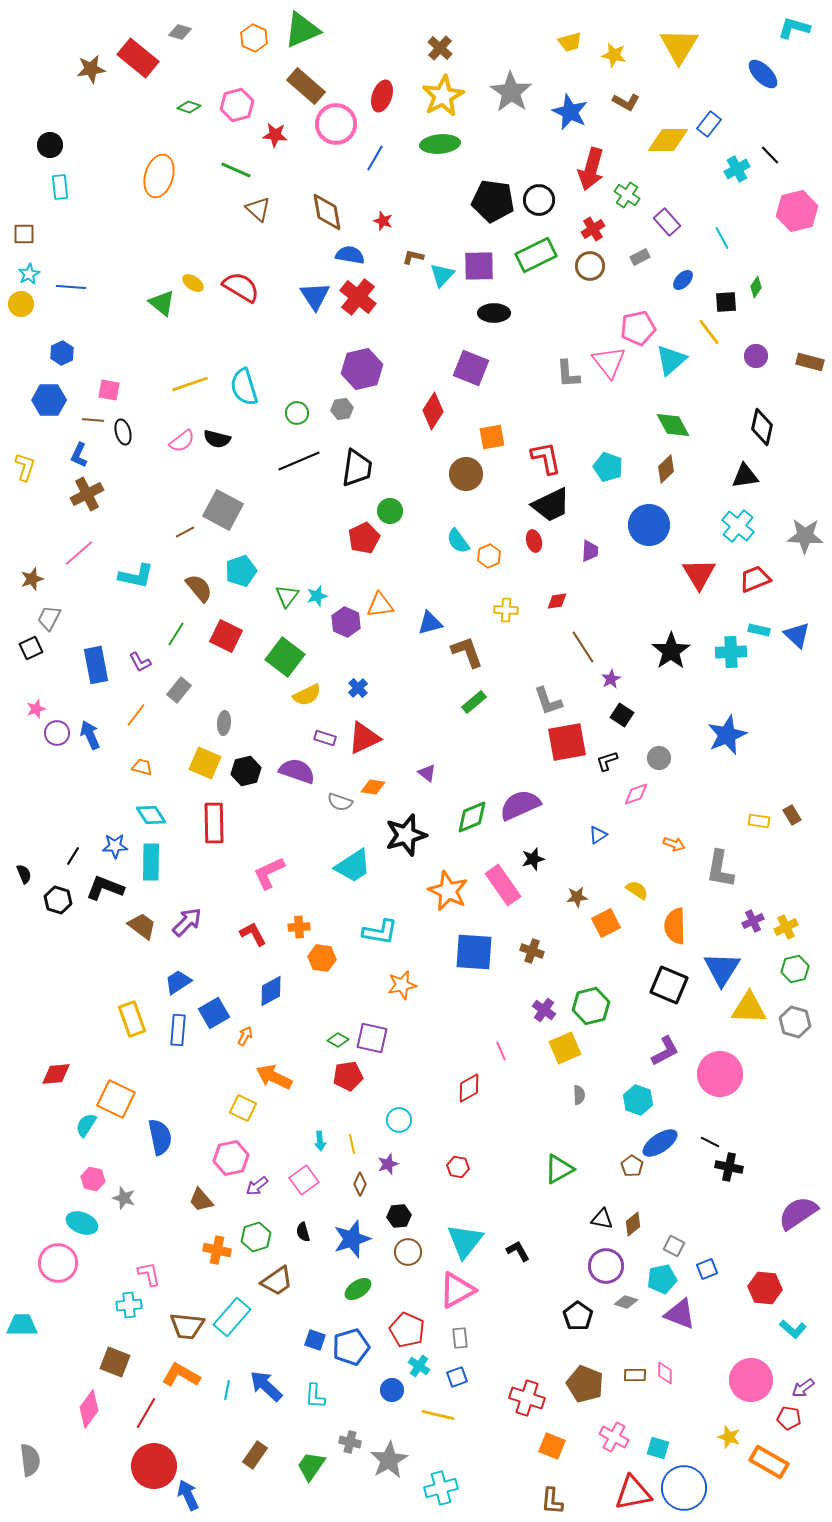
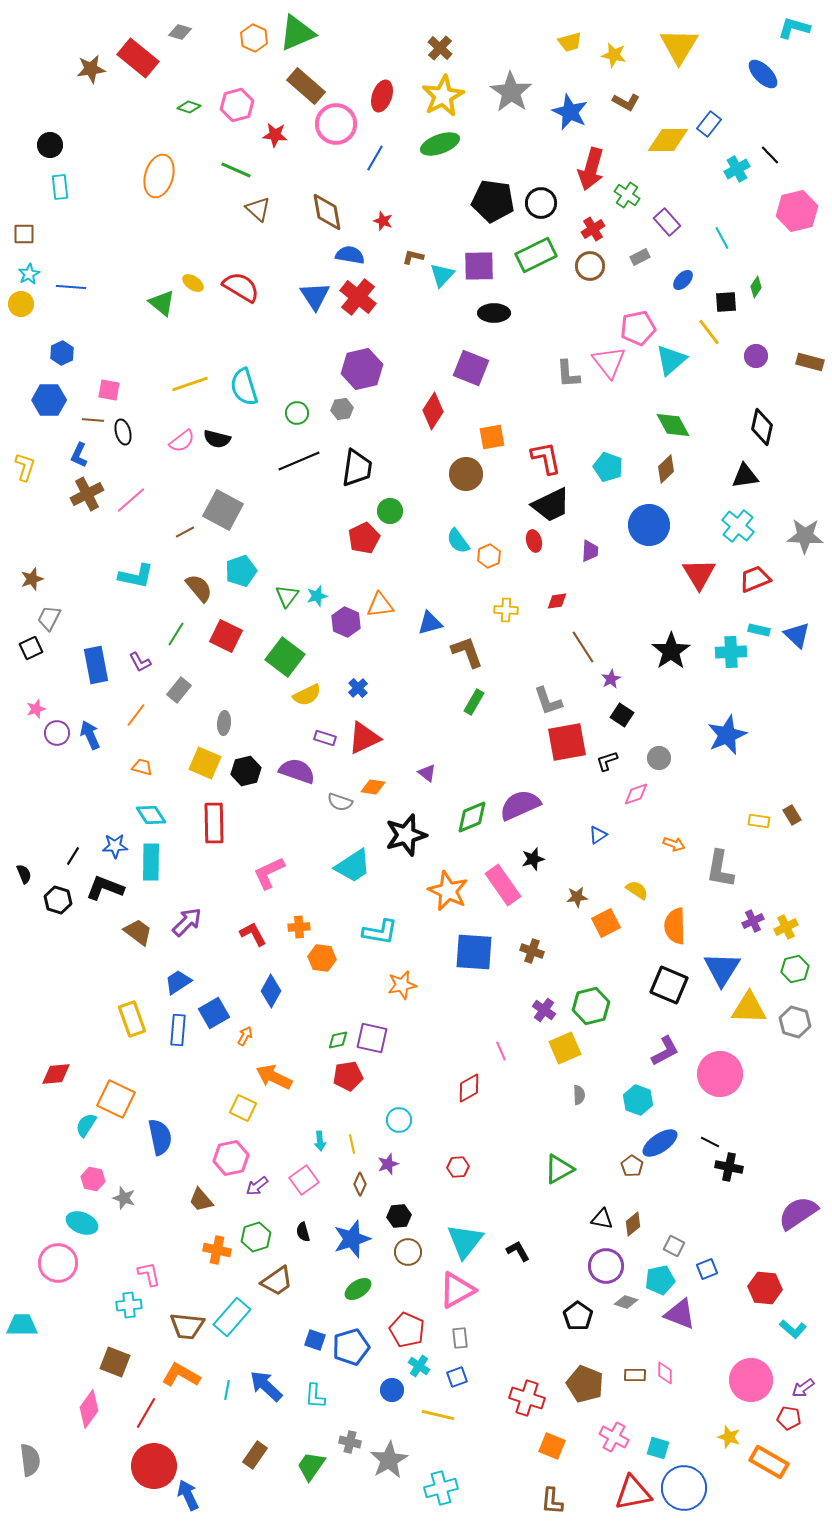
green triangle at (302, 30): moved 5 px left, 3 px down
green ellipse at (440, 144): rotated 15 degrees counterclockwise
black circle at (539, 200): moved 2 px right, 3 px down
pink line at (79, 553): moved 52 px right, 53 px up
green rectangle at (474, 702): rotated 20 degrees counterclockwise
brown trapezoid at (142, 926): moved 4 px left, 6 px down
blue diamond at (271, 991): rotated 32 degrees counterclockwise
green diamond at (338, 1040): rotated 40 degrees counterclockwise
red hexagon at (458, 1167): rotated 15 degrees counterclockwise
cyan pentagon at (662, 1279): moved 2 px left, 1 px down
